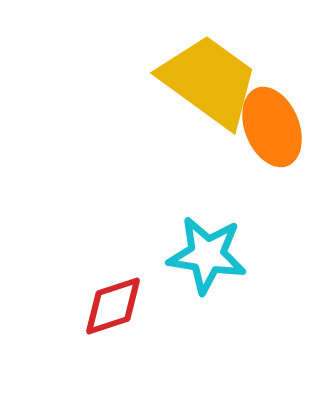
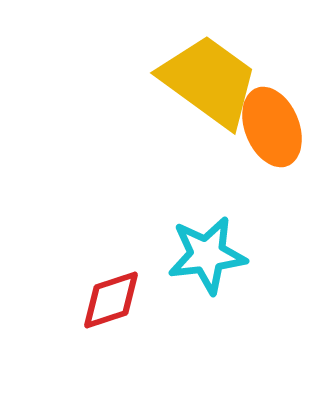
cyan star: rotated 16 degrees counterclockwise
red diamond: moved 2 px left, 6 px up
